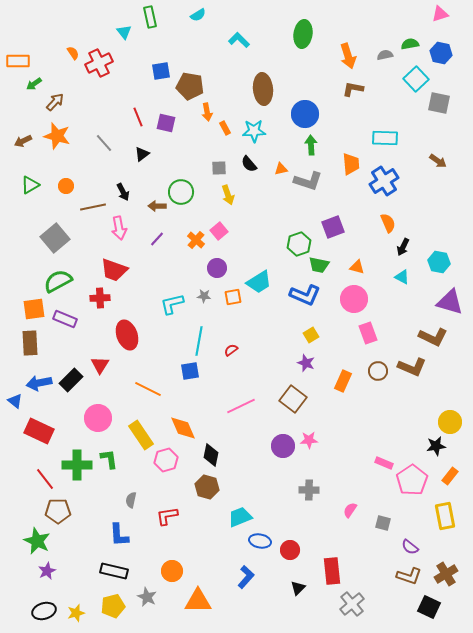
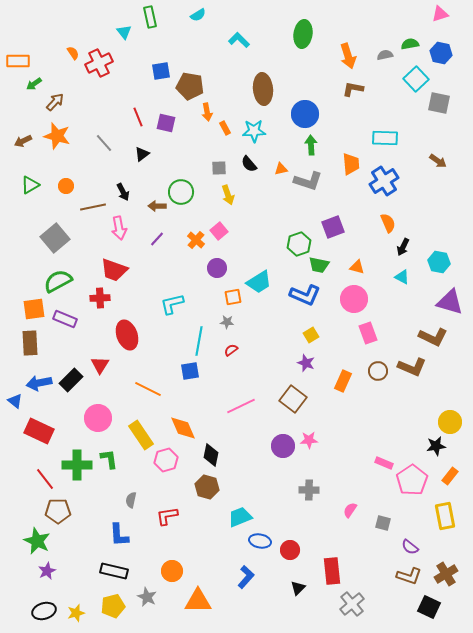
gray star at (204, 296): moved 23 px right, 26 px down
